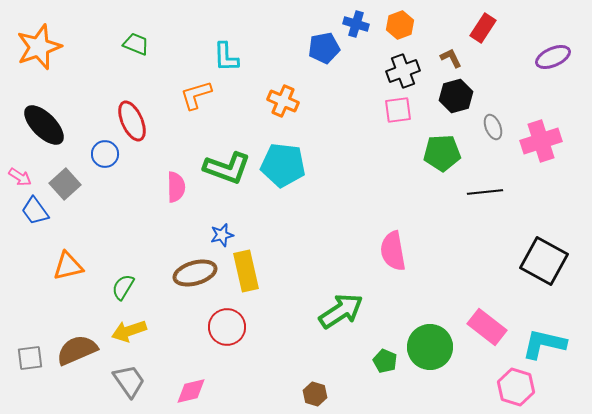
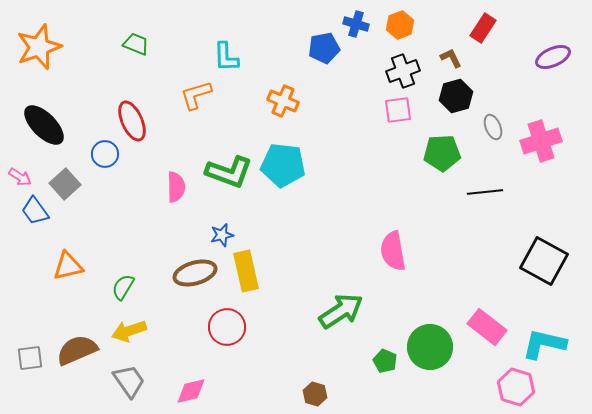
green L-shape at (227, 168): moved 2 px right, 4 px down
